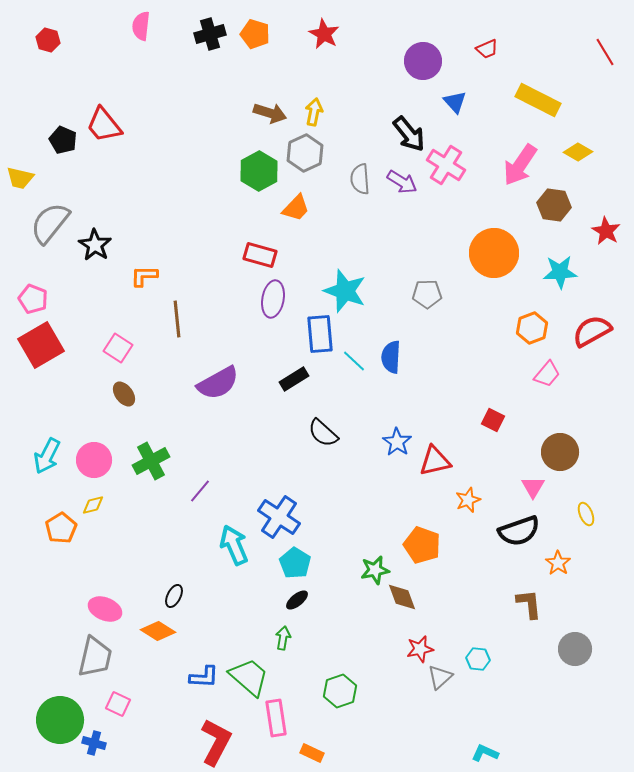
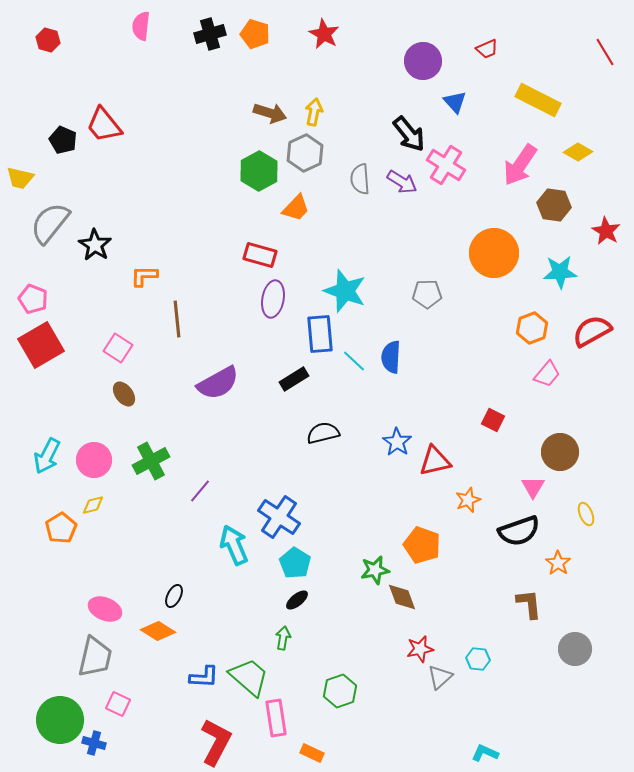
black semicircle at (323, 433): rotated 124 degrees clockwise
